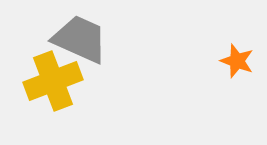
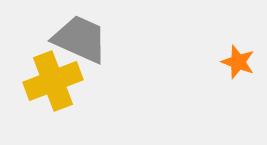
orange star: moved 1 px right, 1 px down
